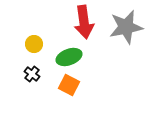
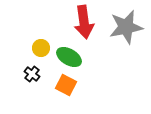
yellow circle: moved 7 px right, 4 px down
green ellipse: rotated 50 degrees clockwise
orange square: moved 3 px left
